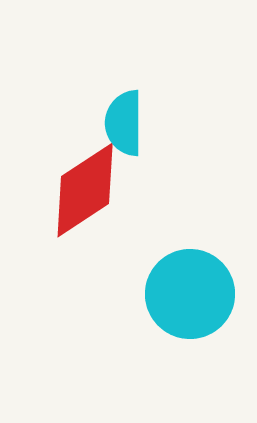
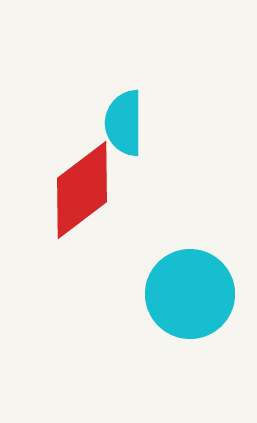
red diamond: moved 3 px left; rotated 4 degrees counterclockwise
